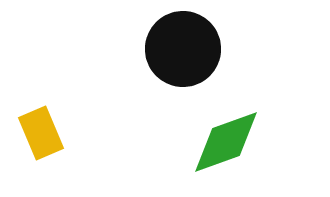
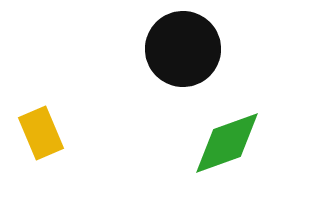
green diamond: moved 1 px right, 1 px down
